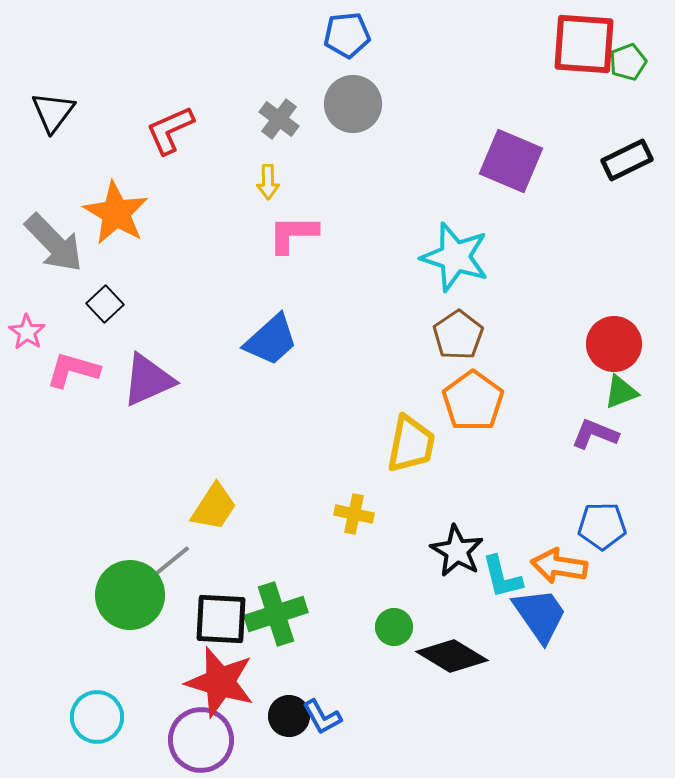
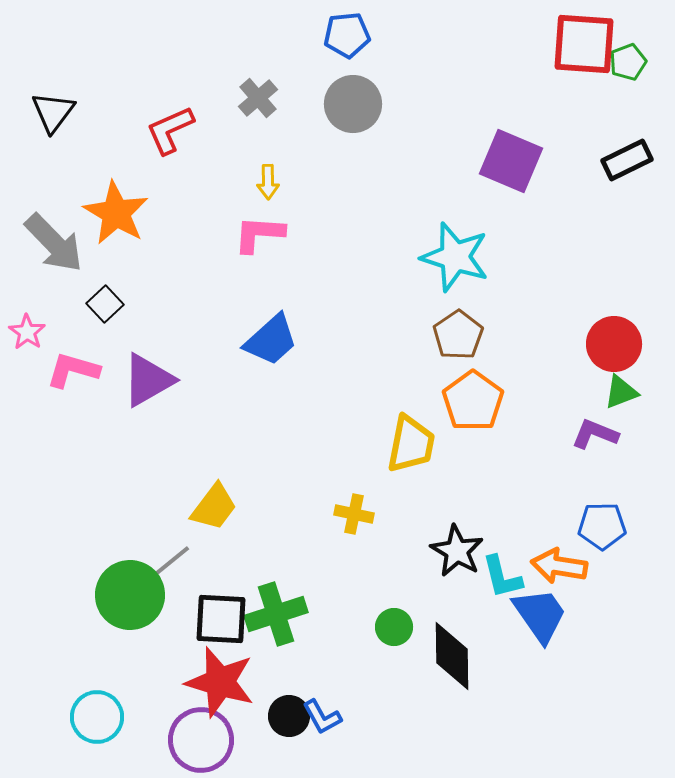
gray cross at (279, 119): moved 21 px left, 21 px up; rotated 12 degrees clockwise
pink L-shape at (293, 234): moved 34 px left; rotated 4 degrees clockwise
purple triangle at (148, 380): rotated 6 degrees counterclockwise
yellow trapezoid at (214, 507): rotated 4 degrees clockwise
black diamond at (452, 656): rotated 58 degrees clockwise
